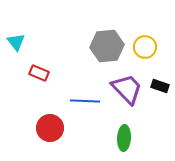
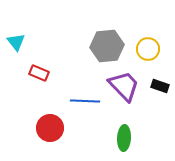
yellow circle: moved 3 px right, 2 px down
purple trapezoid: moved 3 px left, 3 px up
